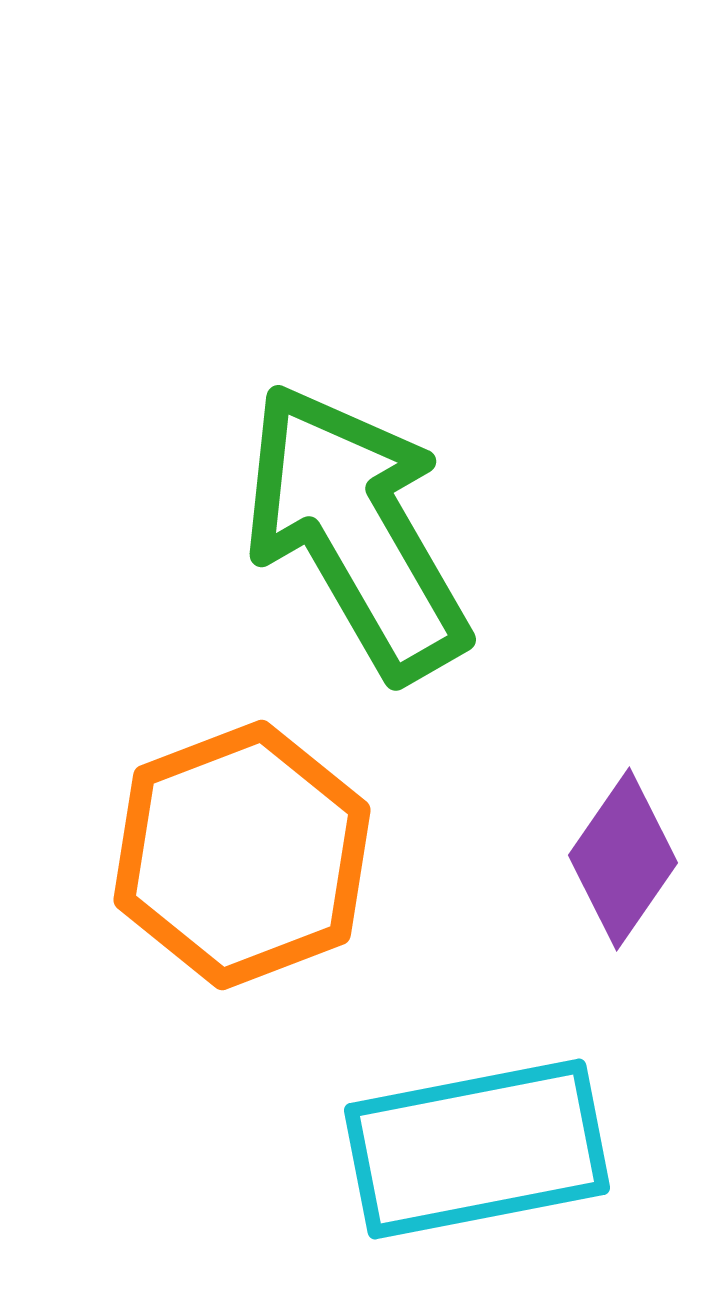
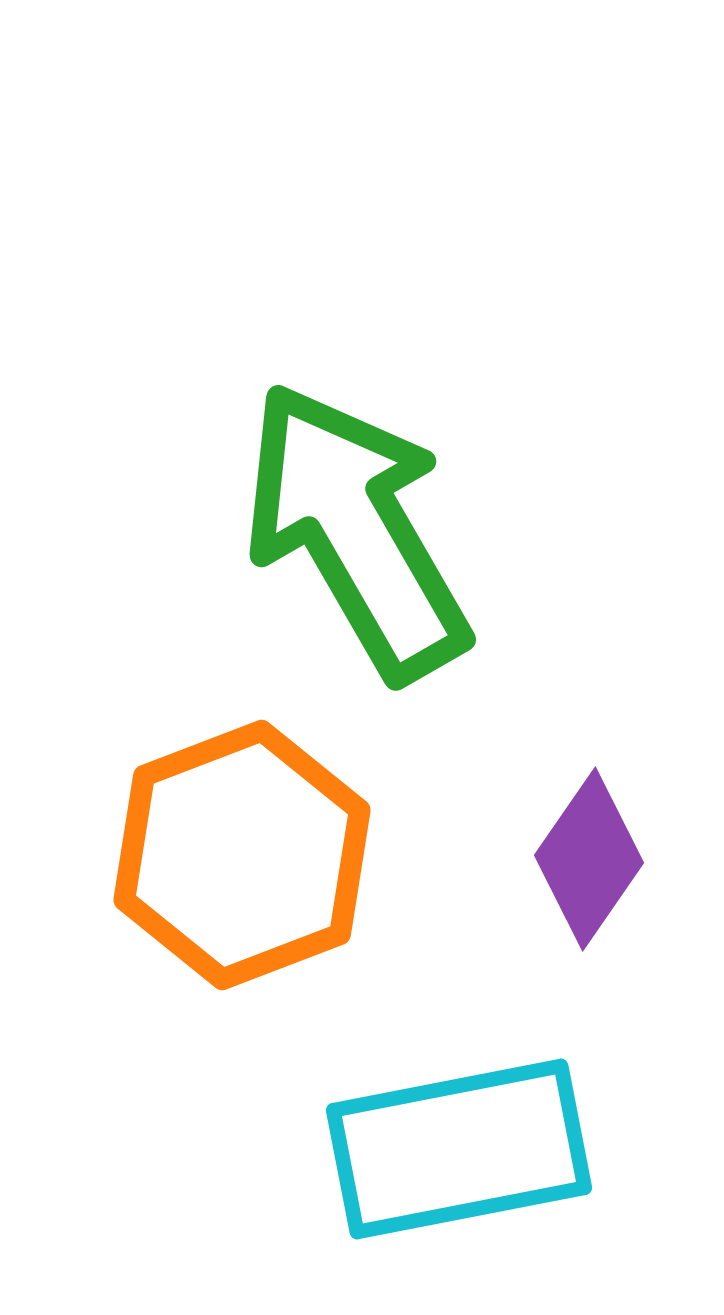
purple diamond: moved 34 px left
cyan rectangle: moved 18 px left
